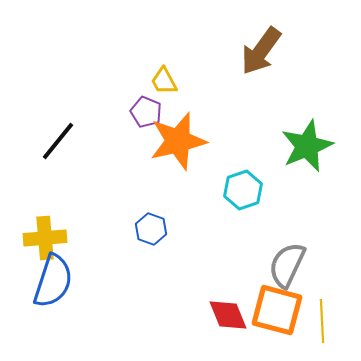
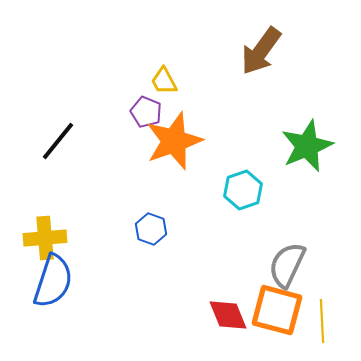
orange star: moved 4 px left; rotated 6 degrees counterclockwise
